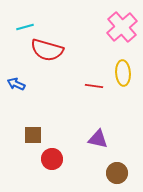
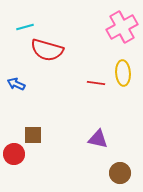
pink cross: rotated 12 degrees clockwise
red line: moved 2 px right, 3 px up
red circle: moved 38 px left, 5 px up
brown circle: moved 3 px right
